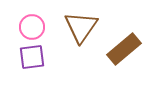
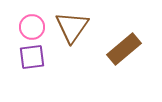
brown triangle: moved 9 px left
